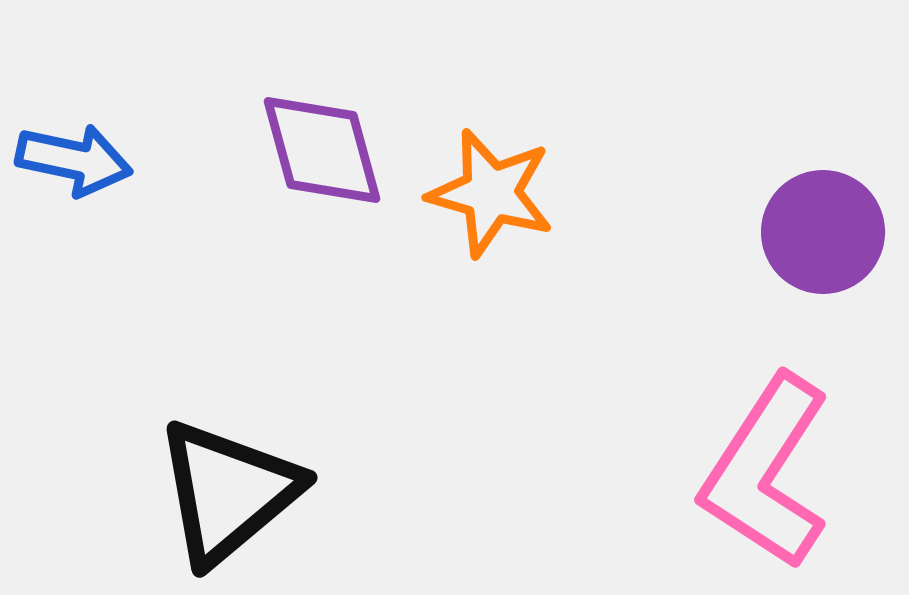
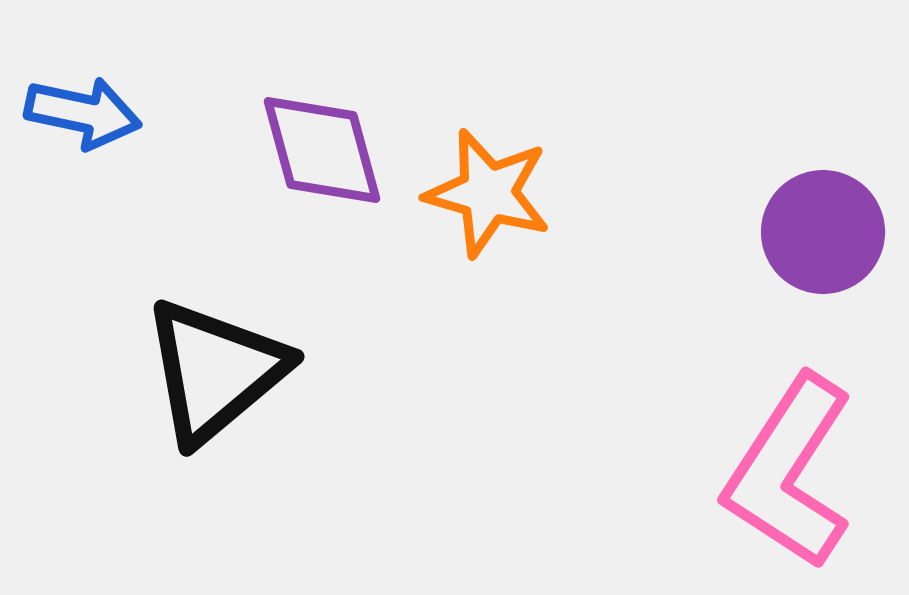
blue arrow: moved 9 px right, 47 px up
orange star: moved 3 px left
pink L-shape: moved 23 px right
black triangle: moved 13 px left, 121 px up
